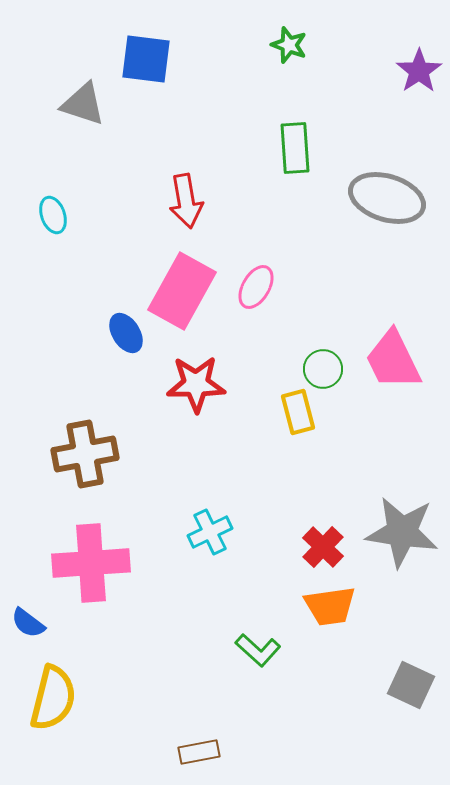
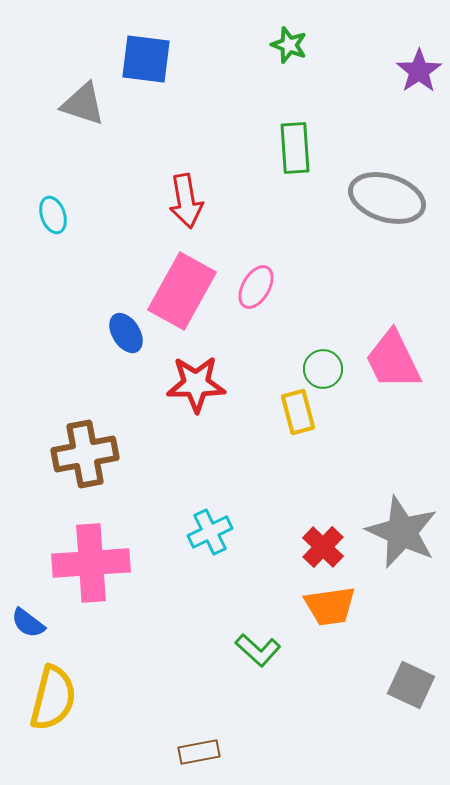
gray star: rotated 16 degrees clockwise
